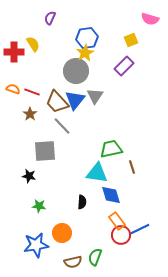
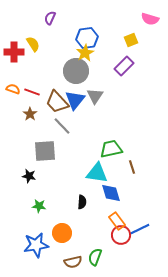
blue diamond: moved 2 px up
